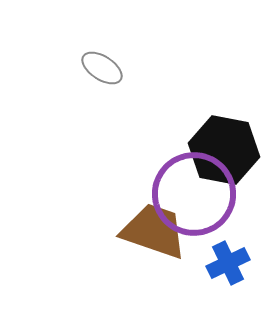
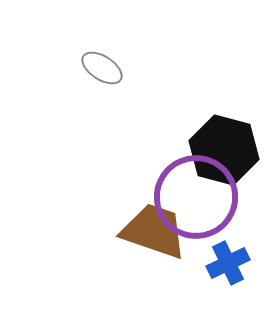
black hexagon: rotated 4 degrees clockwise
purple circle: moved 2 px right, 3 px down
